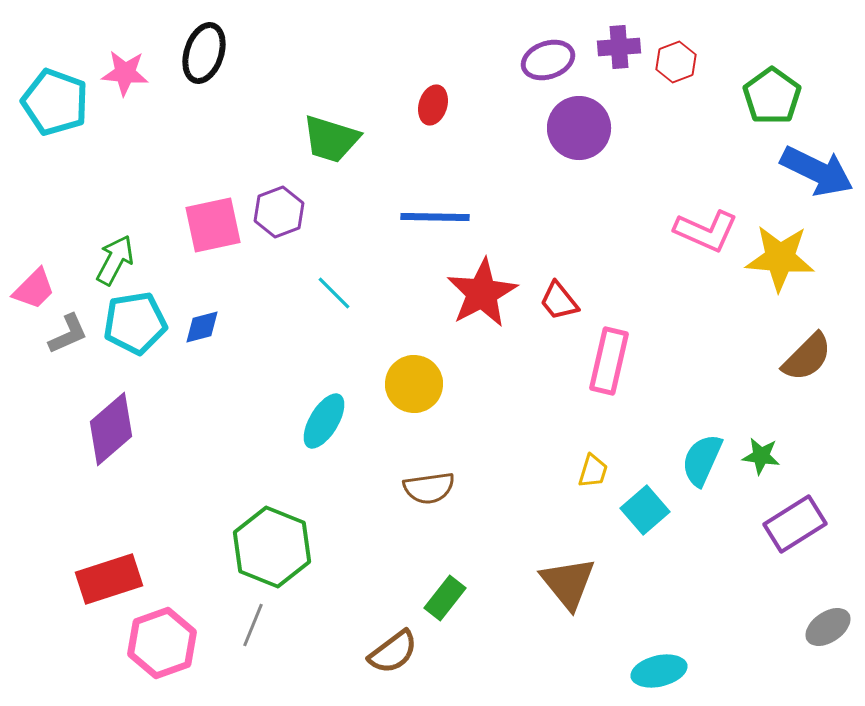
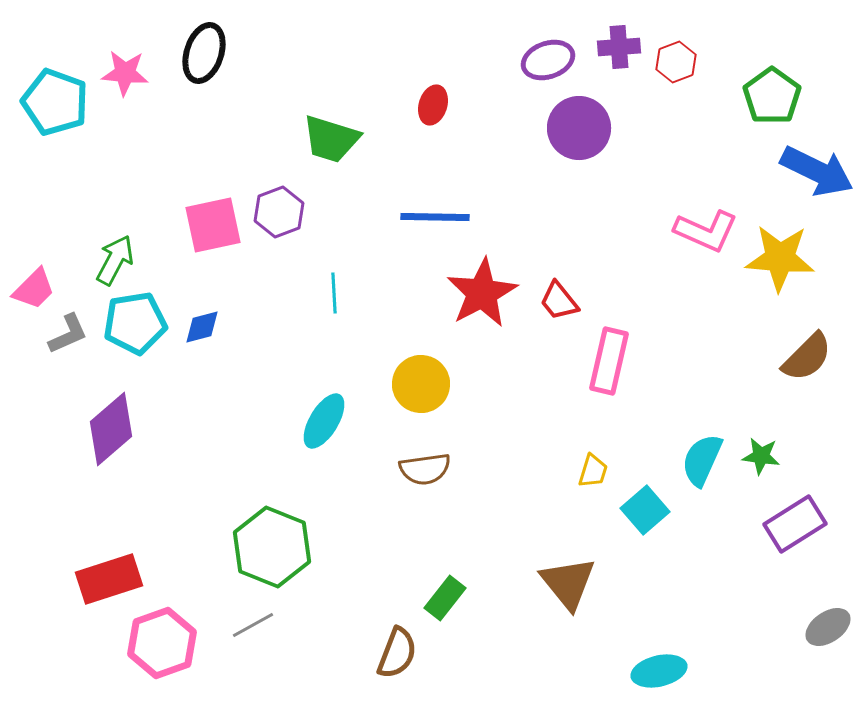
cyan line at (334, 293): rotated 42 degrees clockwise
yellow circle at (414, 384): moved 7 px right
brown semicircle at (429, 488): moved 4 px left, 19 px up
gray line at (253, 625): rotated 39 degrees clockwise
brown semicircle at (393, 652): moved 4 px right, 1 px down; rotated 32 degrees counterclockwise
